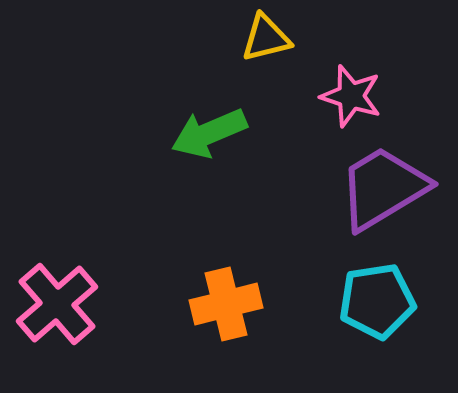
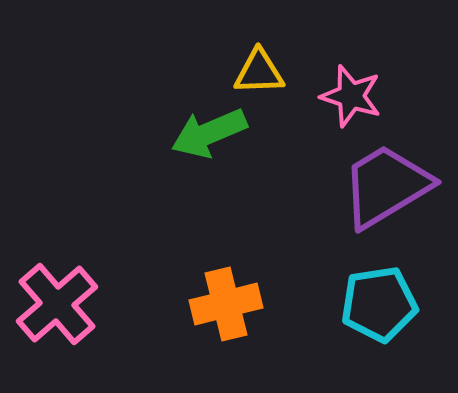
yellow triangle: moved 7 px left, 34 px down; rotated 12 degrees clockwise
purple trapezoid: moved 3 px right, 2 px up
cyan pentagon: moved 2 px right, 3 px down
